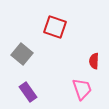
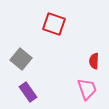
red square: moved 1 px left, 3 px up
gray square: moved 1 px left, 5 px down
pink trapezoid: moved 5 px right
